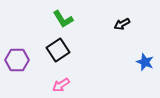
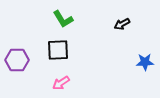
black square: rotated 30 degrees clockwise
blue star: rotated 24 degrees counterclockwise
pink arrow: moved 2 px up
